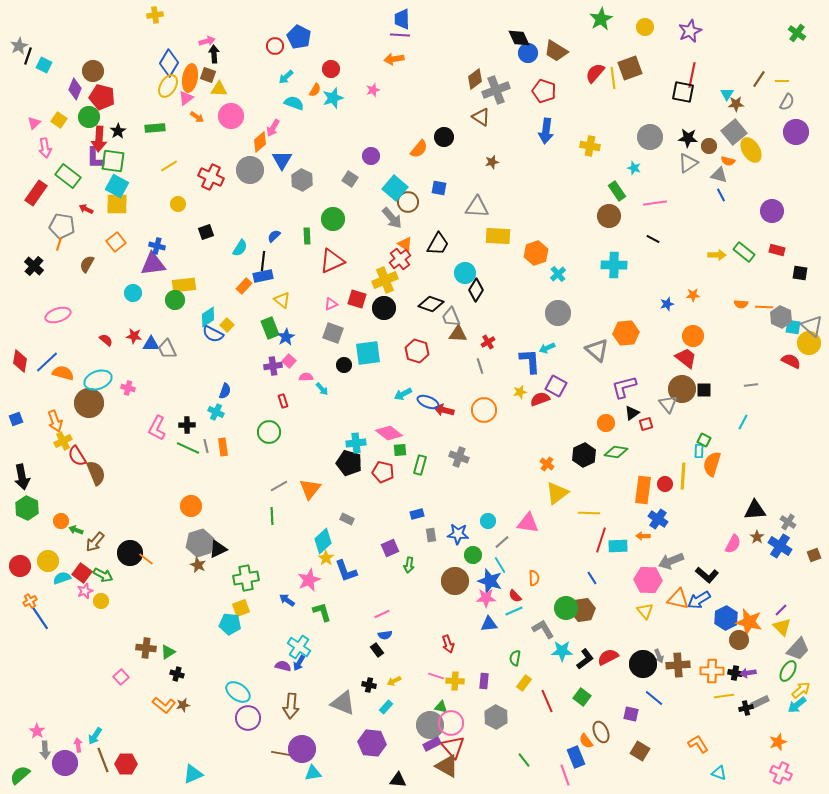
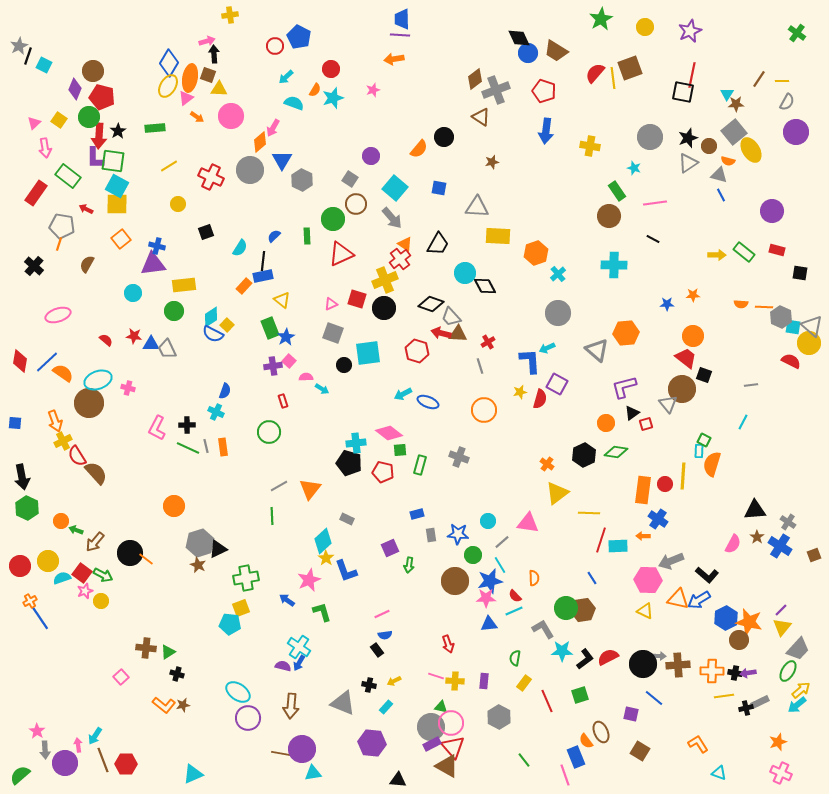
yellow cross at (155, 15): moved 75 px right
black star at (688, 138): rotated 24 degrees counterclockwise
red arrow at (99, 139): moved 3 px up
brown circle at (408, 202): moved 52 px left, 2 px down
orange square at (116, 242): moved 5 px right, 3 px up
red triangle at (332, 261): moved 9 px right, 7 px up
black diamond at (476, 290): moved 9 px right, 4 px up; rotated 60 degrees counterclockwise
green circle at (175, 300): moved 1 px left, 11 px down
blue star at (667, 304): rotated 16 degrees clockwise
cyan diamond at (208, 317): moved 3 px right
gray trapezoid at (451, 317): rotated 20 degrees counterclockwise
orange semicircle at (63, 373): rotated 20 degrees clockwise
purple square at (556, 386): moved 1 px right, 2 px up
cyan arrow at (322, 389): rotated 16 degrees counterclockwise
black square at (704, 390): moved 15 px up; rotated 21 degrees clockwise
red semicircle at (540, 399): rotated 126 degrees clockwise
red arrow at (444, 410): moved 3 px left, 77 px up
blue square at (16, 419): moved 1 px left, 4 px down; rotated 24 degrees clockwise
brown semicircle at (96, 473): rotated 20 degrees counterclockwise
orange circle at (191, 506): moved 17 px left
blue star at (490, 581): rotated 30 degrees counterclockwise
yellow triangle at (645, 611): rotated 24 degrees counterclockwise
yellow triangle at (782, 627): rotated 24 degrees clockwise
gray arrow at (659, 656): rotated 64 degrees counterclockwise
green square at (582, 697): moved 2 px left, 2 px up; rotated 36 degrees clockwise
gray hexagon at (496, 717): moved 3 px right
gray circle at (430, 725): moved 1 px right, 2 px down
